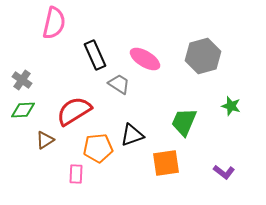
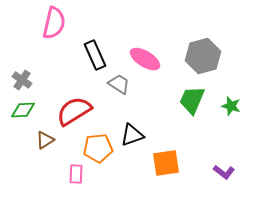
green trapezoid: moved 8 px right, 22 px up
